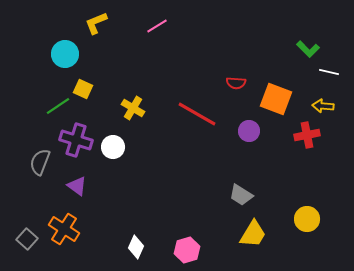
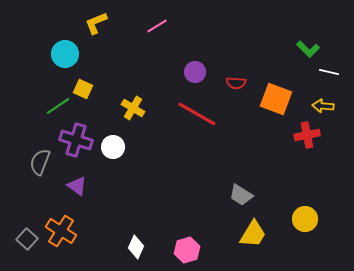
purple circle: moved 54 px left, 59 px up
yellow circle: moved 2 px left
orange cross: moved 3 px left, 2 px down
